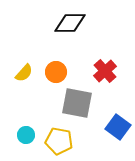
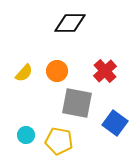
orange circle: moved 1 px right, 1 px up
blue square: moved 3 px left, 4 px up
